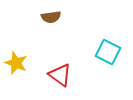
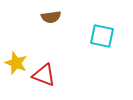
cyan square: moved 6 px left, 16 px up; rotated 15 degrees counterclockwise
red triangle: moved 16 px left; rotated 15 degrees counterclockwise
